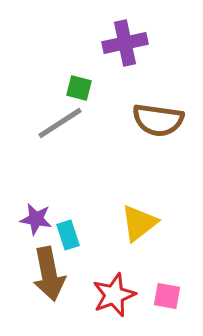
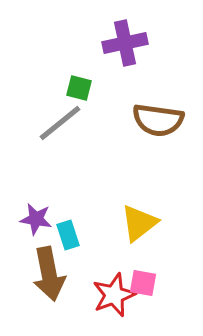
gray line: rotated 6 degrees counterclockwise
pink square: moved 24 px left, 13 px up
